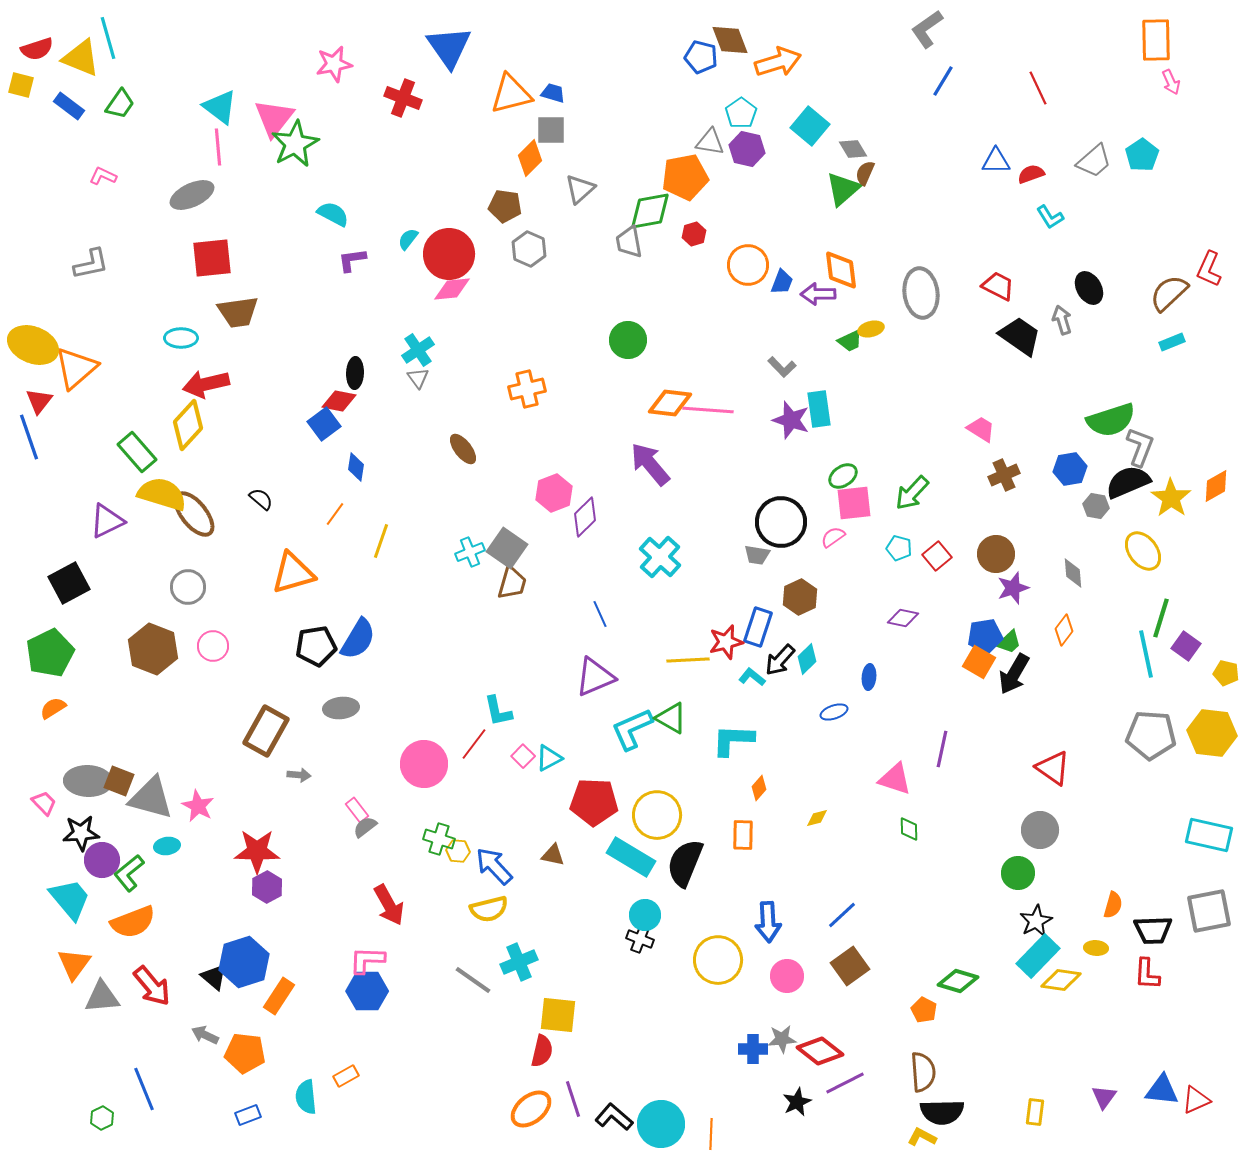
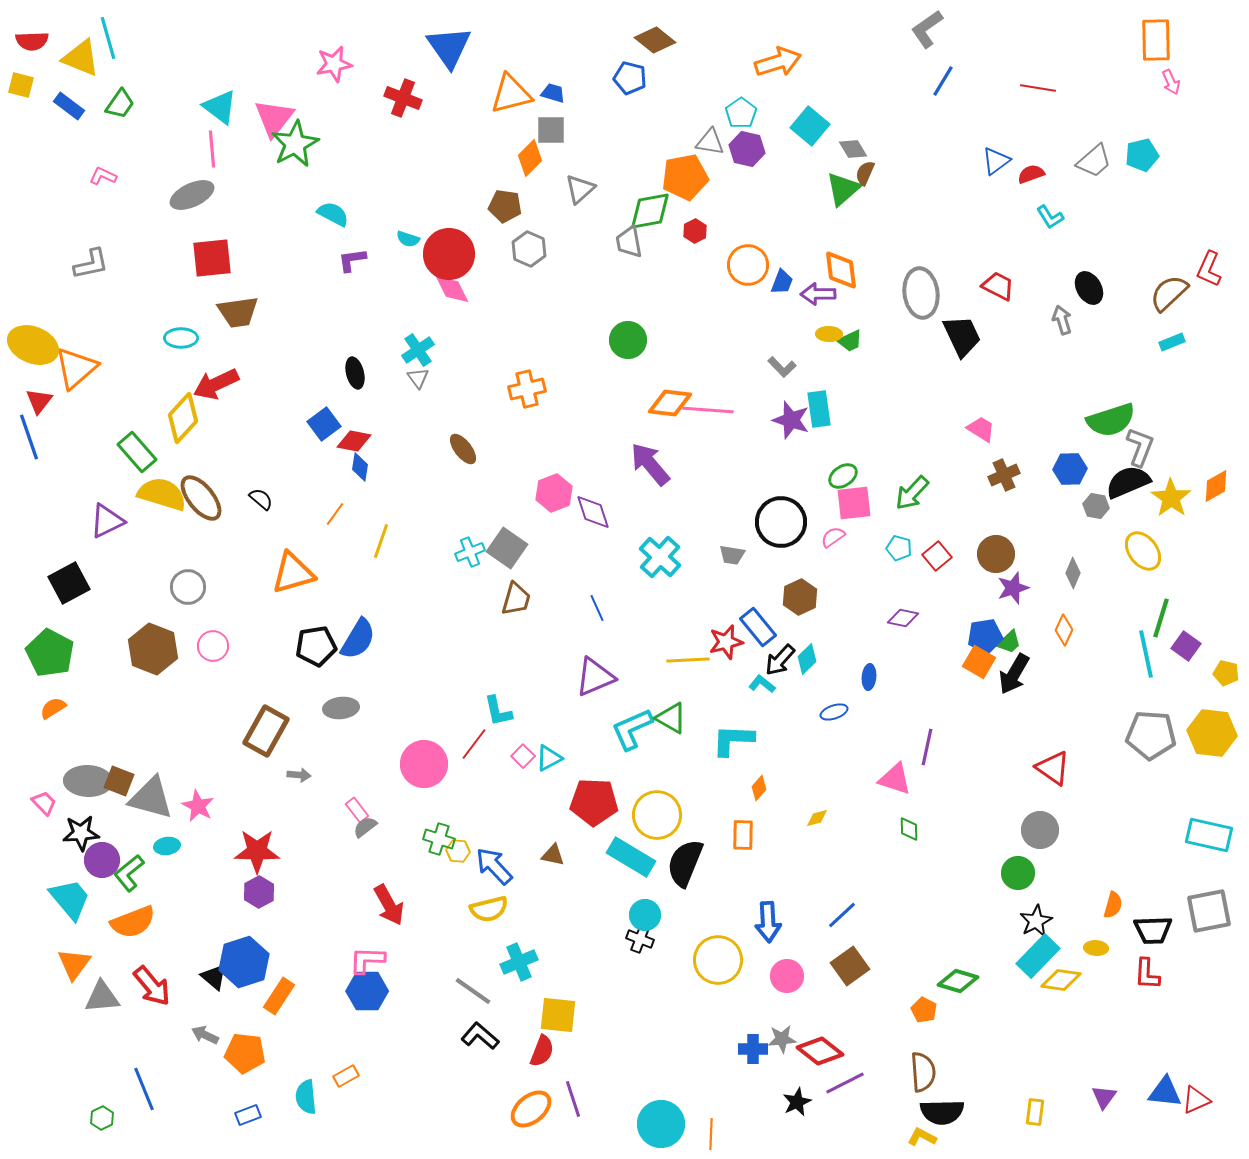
brown diamond at (730, 40): moved 75 px left; rotated 30 degrees counterclockwise
red semicircle at (37, 49): moved 5 px left, 8 px up; rotated 16 degrees clockwise
blue pentagon at (701, 57): moved 71 px left, 21 px down
red line at (1038, 88): rotated 56 degrees counterclockwise
pink line at (218, 147): moved 6 px left, 2 px down
cyan pentagon at (1142, 155): rotated 20 degrees clockwise
blue triangle at (996, 161): rotated 36 degrees counterclockwise
red hexagon at (694, 234): moved 1 px right, 3 px up; rotated 10 degrees counterclockwise
cyan semicircle at (408, 239): rotated 110 degrees counterclockwise
pink diamond at (452, 289): rotated 69 degrees clockwise
yellow ellipse at (871, 329): moved 42 px left, 5 px down; rotated 15 degrees clockwise
black trapezoid at (1020, 336): moved 58 px left; rotated 30 degrees clockwise
black ellipse at (355, 373): rotated 16 degrees counterclockwise
red arrow at (206, 384): moved 10 px right; rotated 12 degrees counterclockwise
red diamond at (339, 401): moved 15 px right, 40 px down
yellow diamond at (188, 425): moved 5 px left, 7 px up
blue diamond at (356, 467): moved 4 px right
blue hexagon at (1070, 469): rotated 8 degrees clockwise
brown ellipse at (194, 514): moved 7 px right, 16 px up
purple diamond at (585, 517): moved 8 px right, 5 px up; rotated 63 degrees counterclockwise
gray trapezoid at (757, 555): moved 25 px left
gray diamond at (1073, 573): rotated 28 degrees clockwise
brown trapezoid at (512, 583): moved 4 px right, 16 px down
blue line at (600, 614): moved 3 px left, 6 px up
blue rectangle at (758, 627): rotated 57 degrees counterclockwise
orange diamond at (1064, 630): rotated 12 degrees counterclockwise
green pentagon at (50, 653): rotated 18 degrees counterclockwise
cyan L-shape at (752, 677): moved 10 px right, 7 px down
purple line at (942, 749): moved 15 px left, 2 px up
purple hexagon at (267, 887): moved 8 px left, 5 px down
gray line at (473, 980): moved 11 px down
red semicircle at (542, 1051): rotated 8 degrees clockwise
blue triangle at (1162, 1090): moved 3 px right, 2 px down
black L-shape at (614, 1117): moved 134 px left, 81 px up
